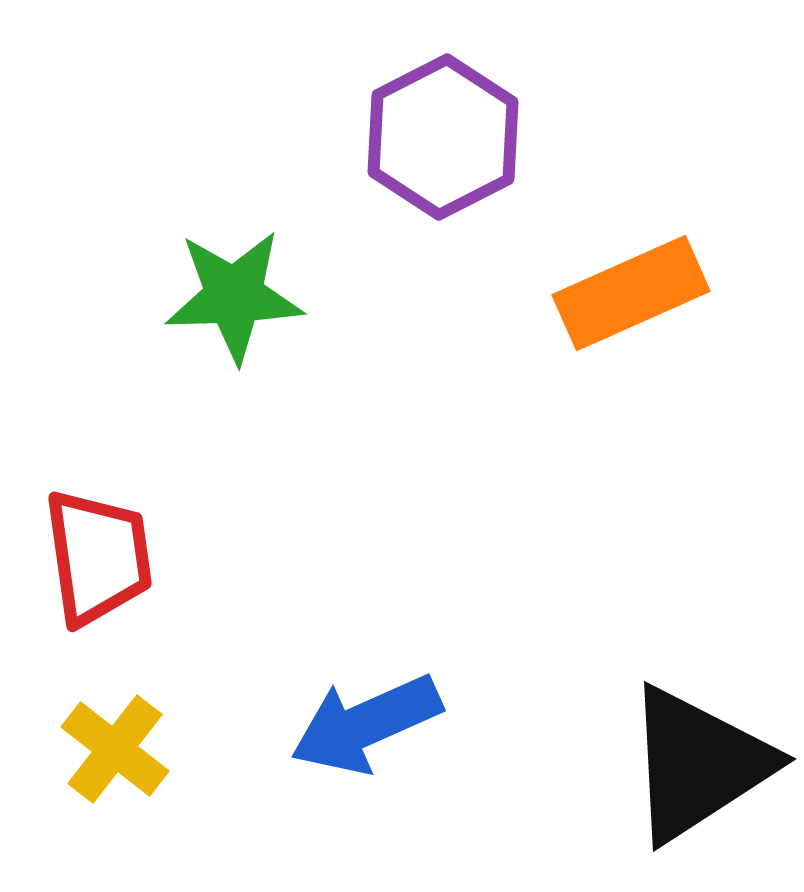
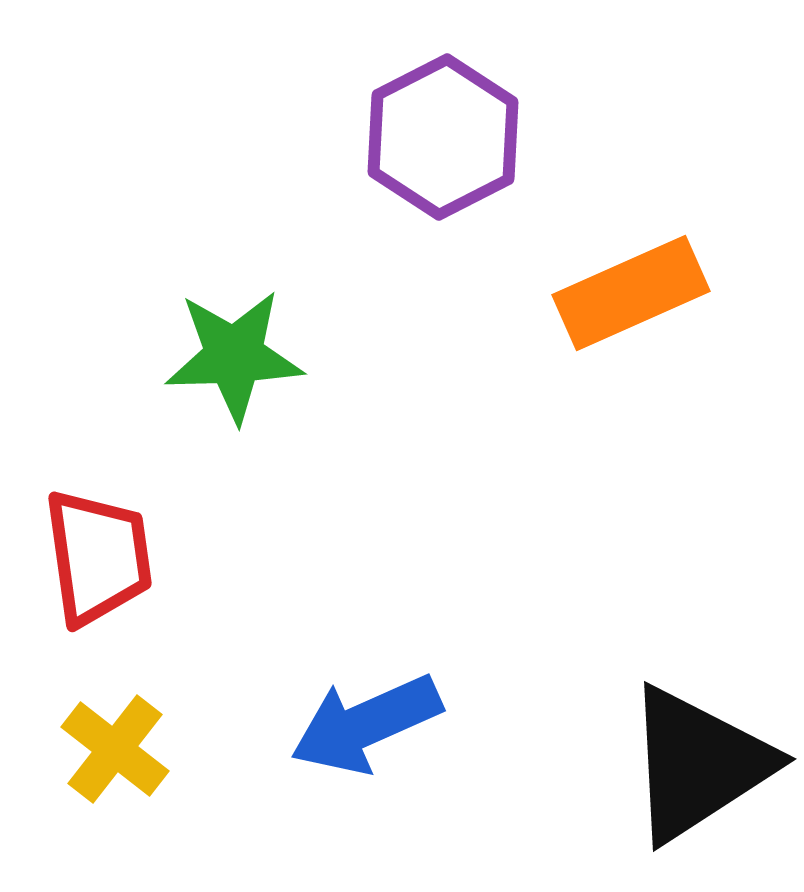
green star: moved 60 px down
